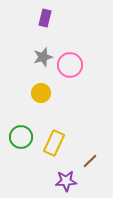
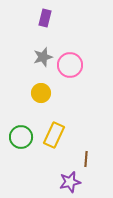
yellow rectangle: moved 8 px up
brown line: moved 4 px left, 2 px up; rotated 42 degrees counterclockwise
purple star: moved 4 px right, 1 px down; rotated 10 degrees counterclockwise
